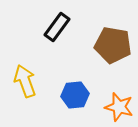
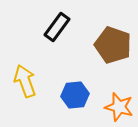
brown pentagon: rotated 9 degrees clockwise
